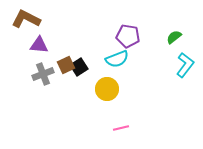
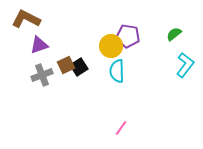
green semicircle: moved 3 px up
purple triangle: rotated 24 degrees counterclockwise
cyan semicircle: moved 12 px down; rotated 110 degrees clockwise
gray cross: moved 1 px left, 1 px down
yellow circle: moved 4 px right, 43 px up
pink line: rotated 42 degrees counterclockwise
